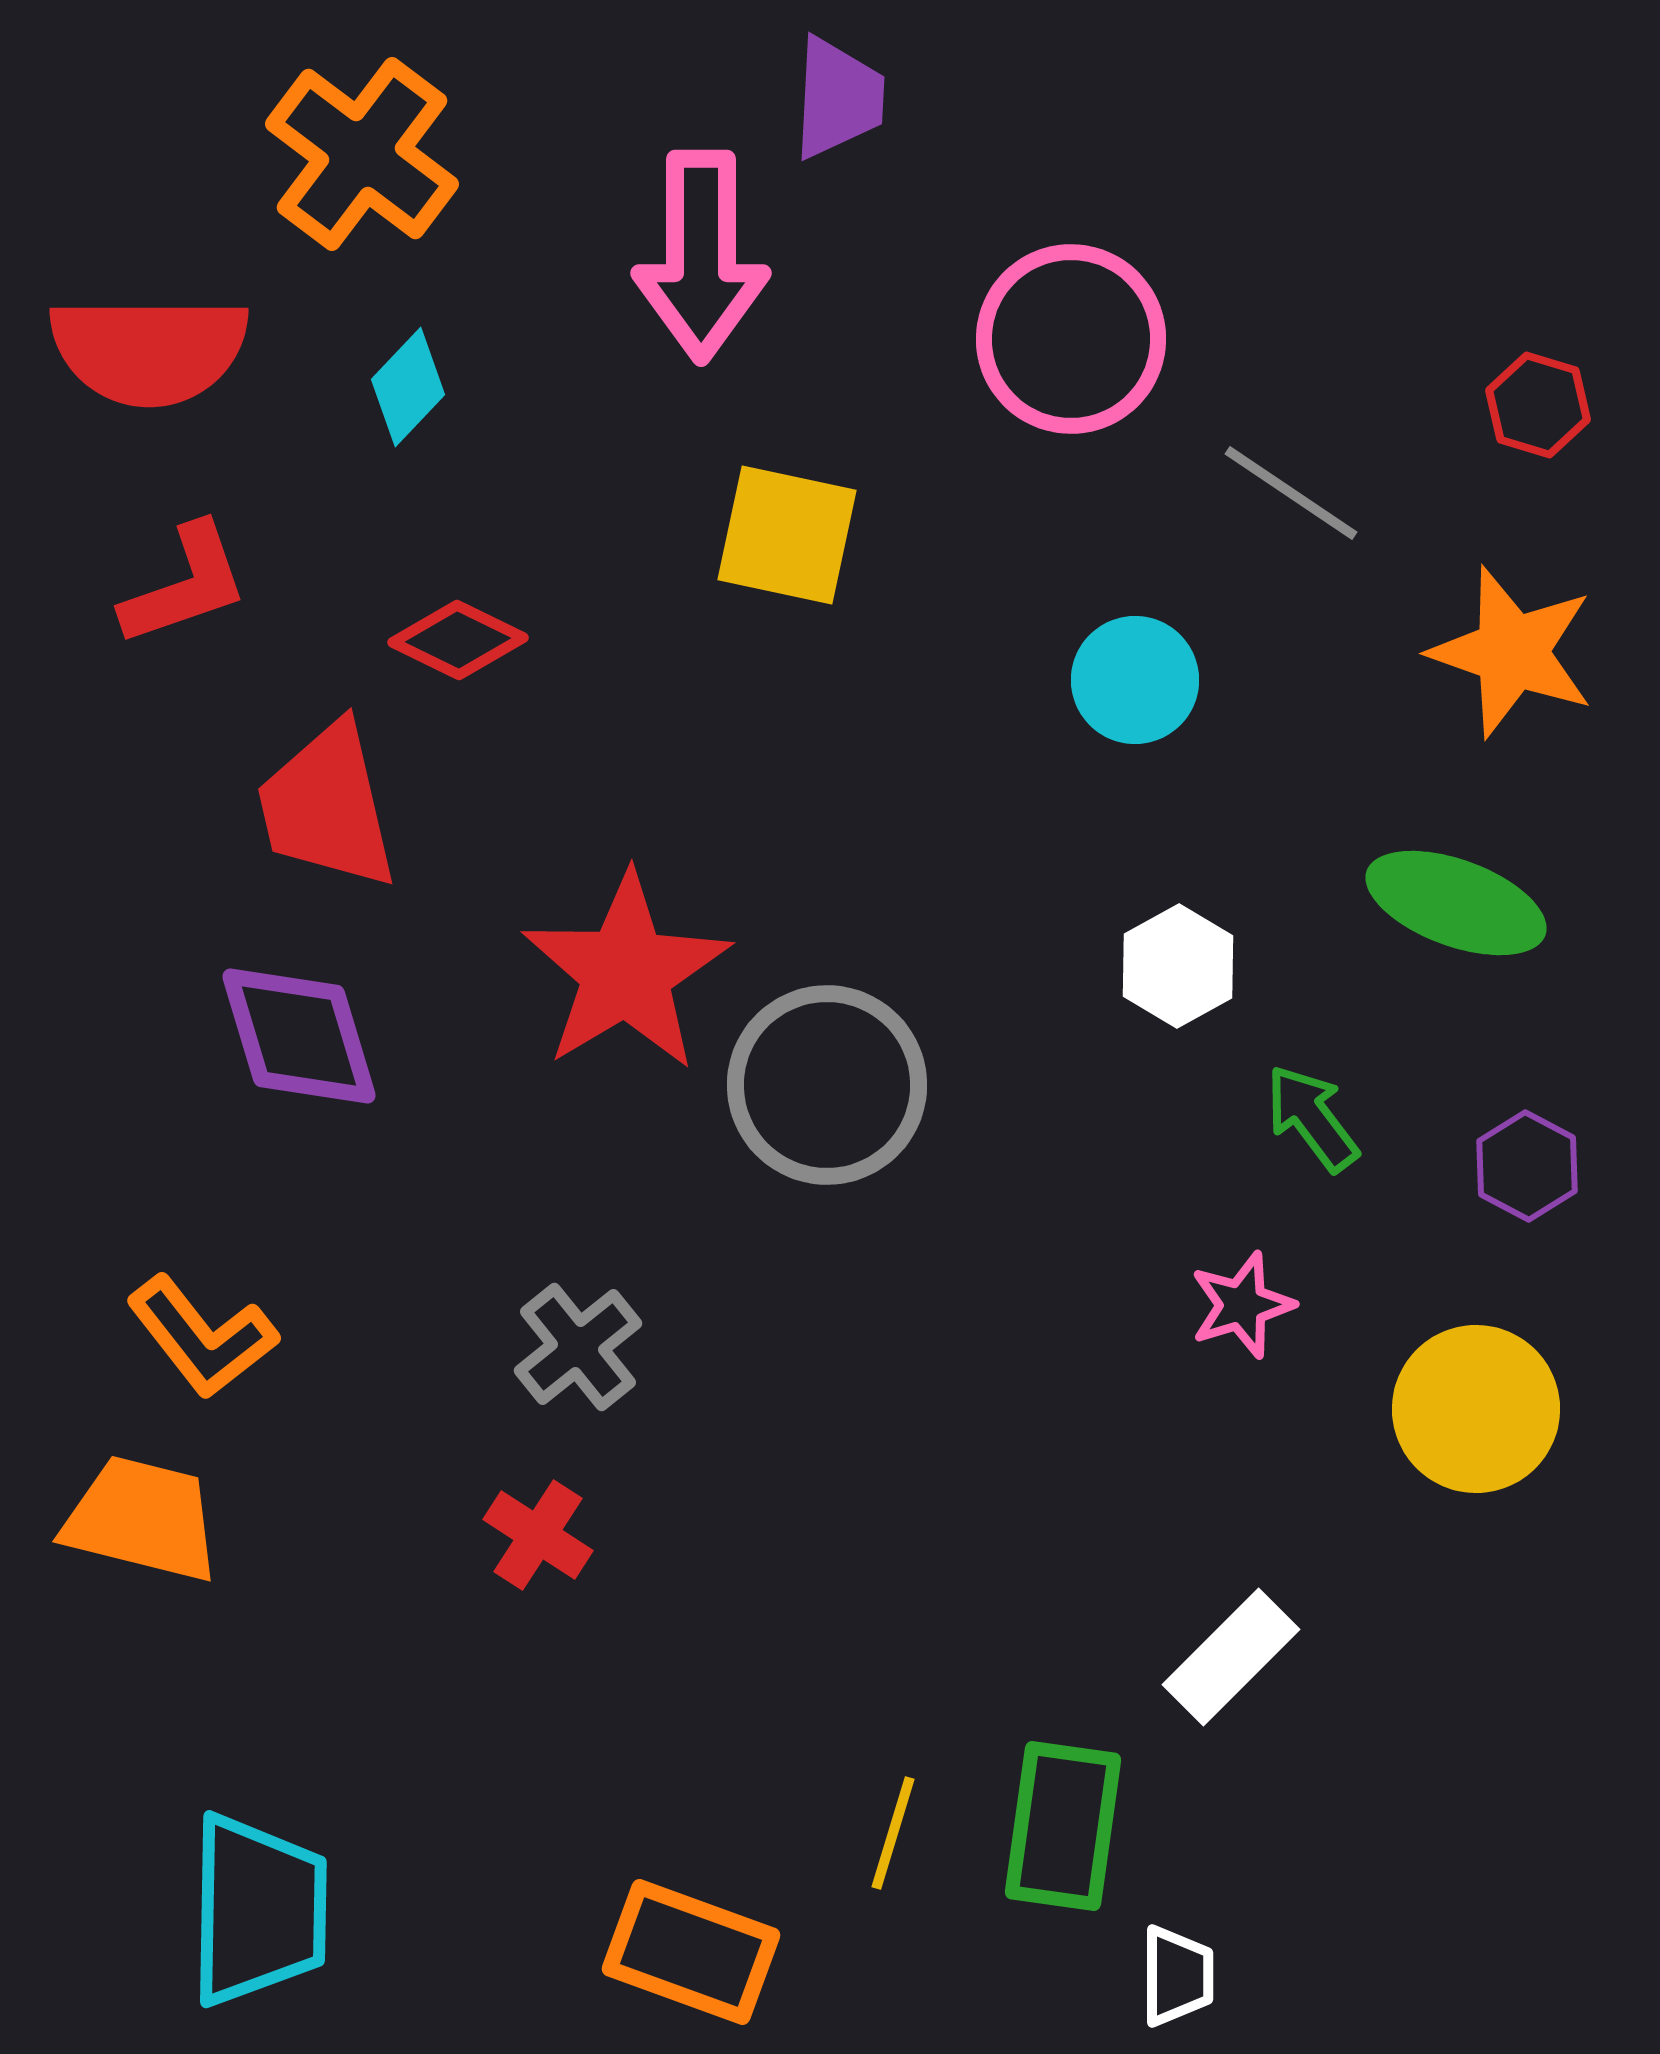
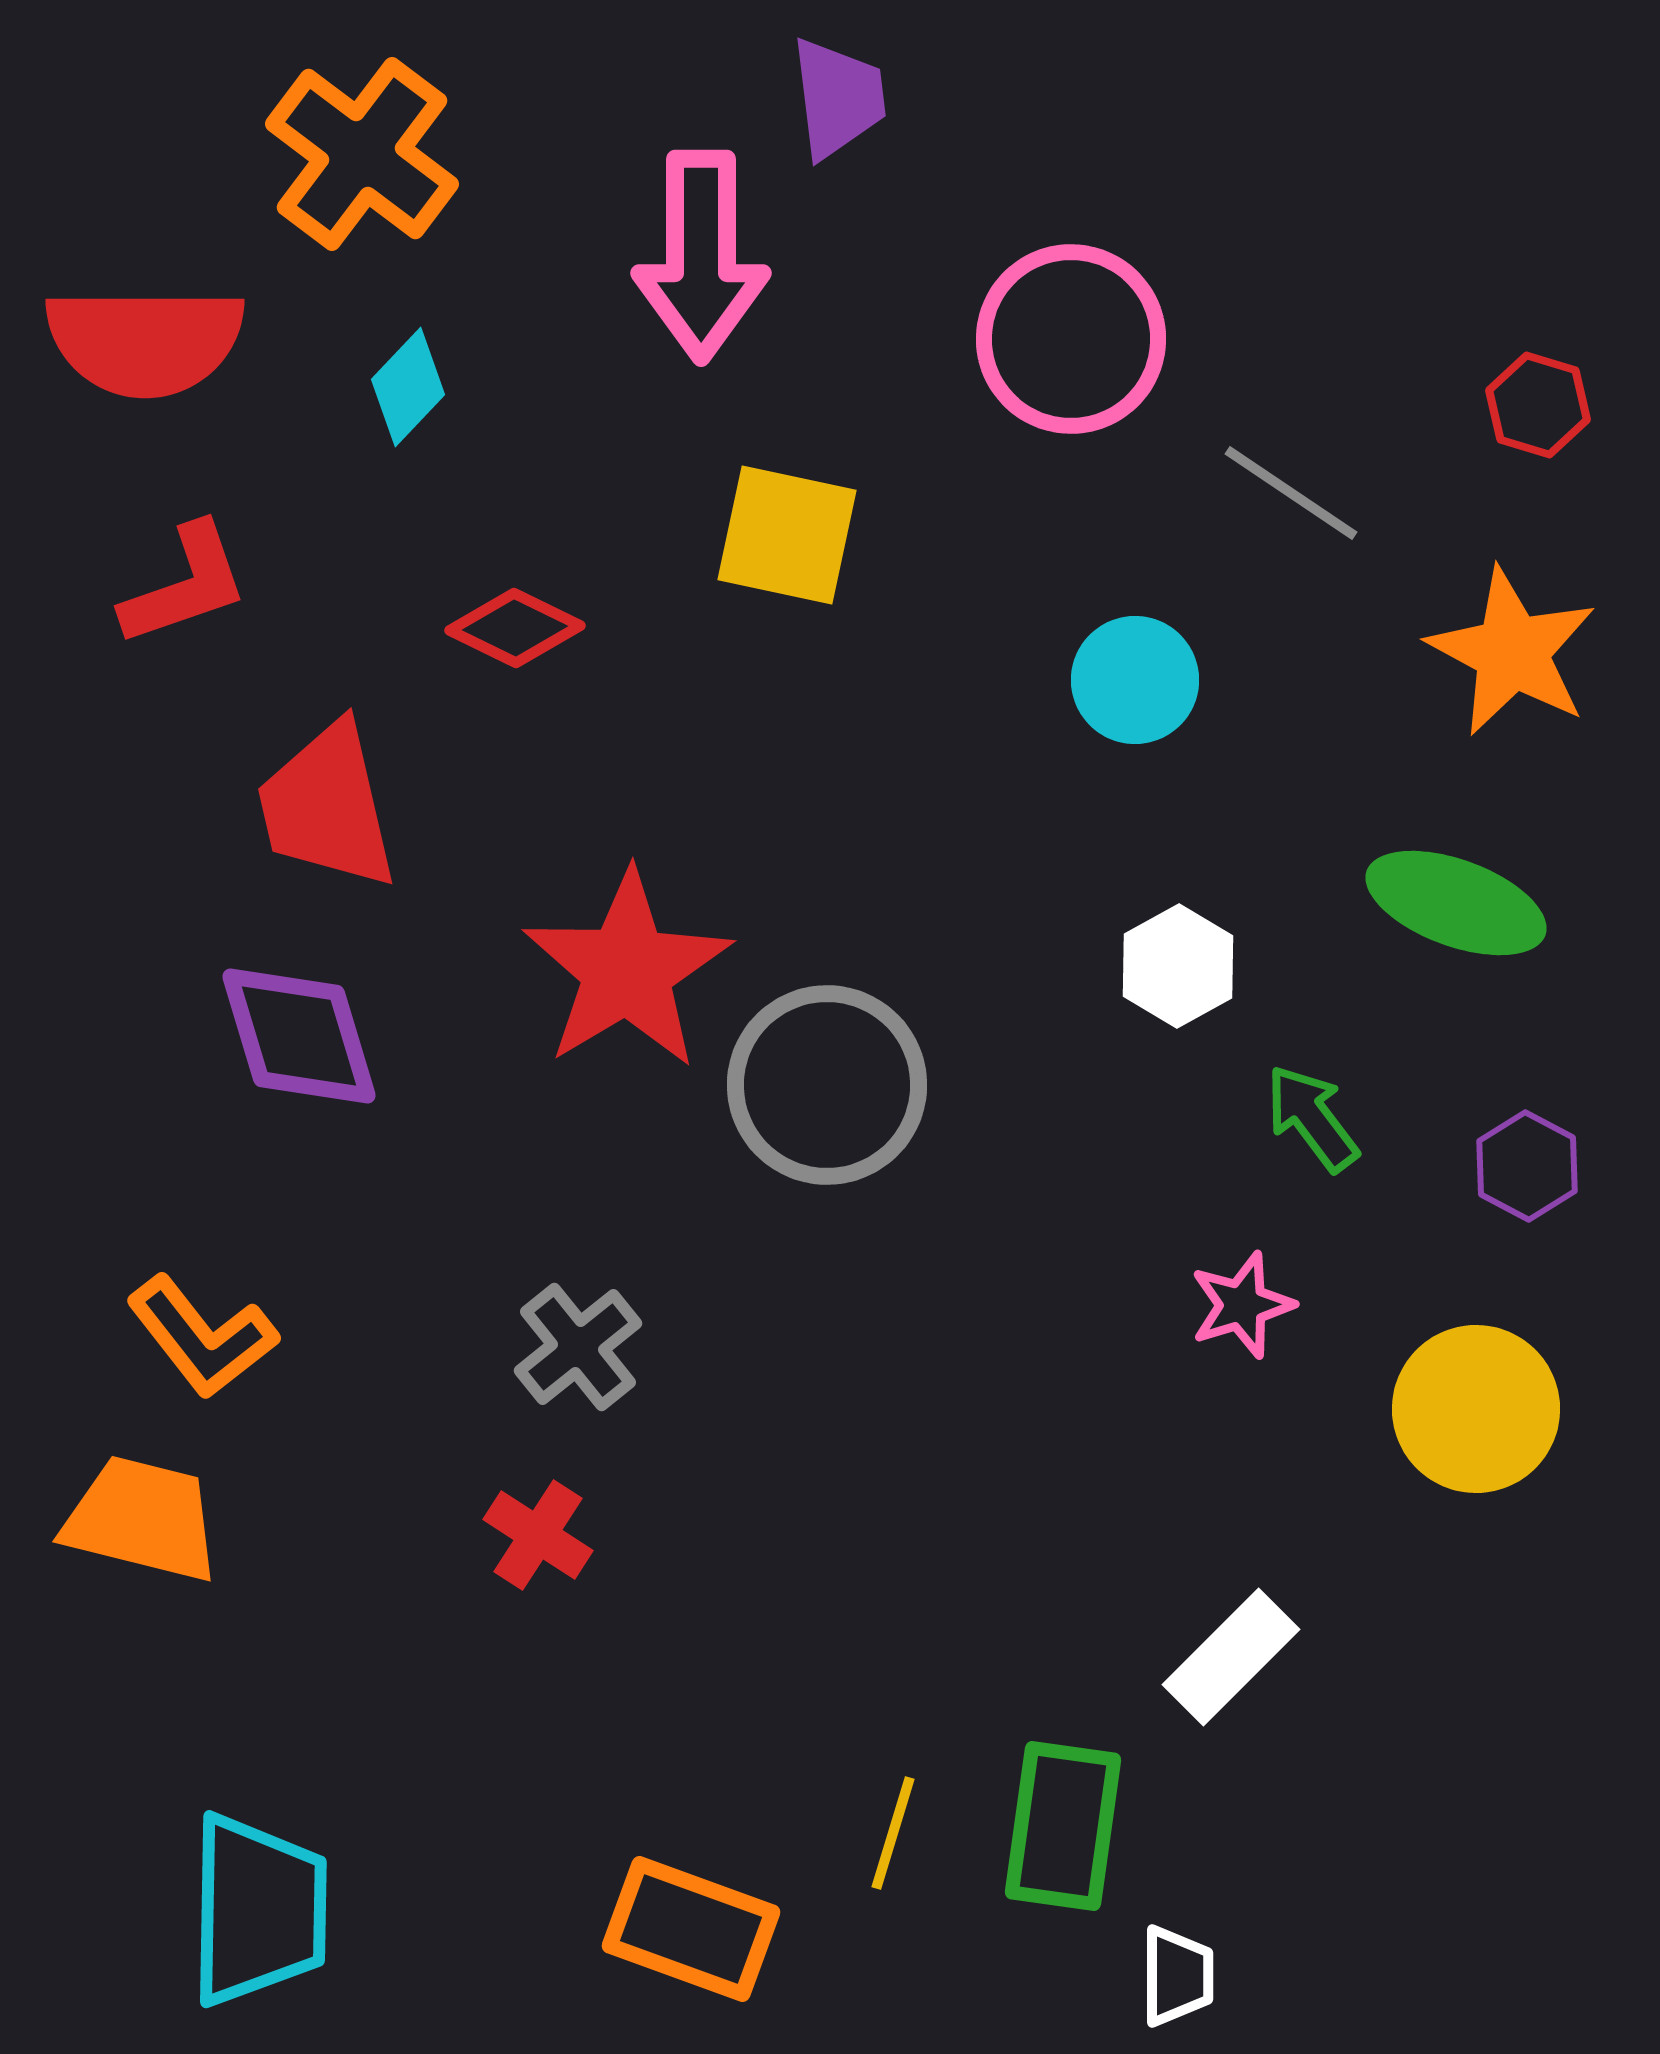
purple trapezoid: rotated 10 degrees counterclockwise
red semicircle: moved 4 px left, 9 px up
red diamond: moved 57 px right, 12 px up
orange star: rotated 9 degrees clockwise
red star: moved 1 px right, 2 px up
orange rectangle: moved 23 px up
